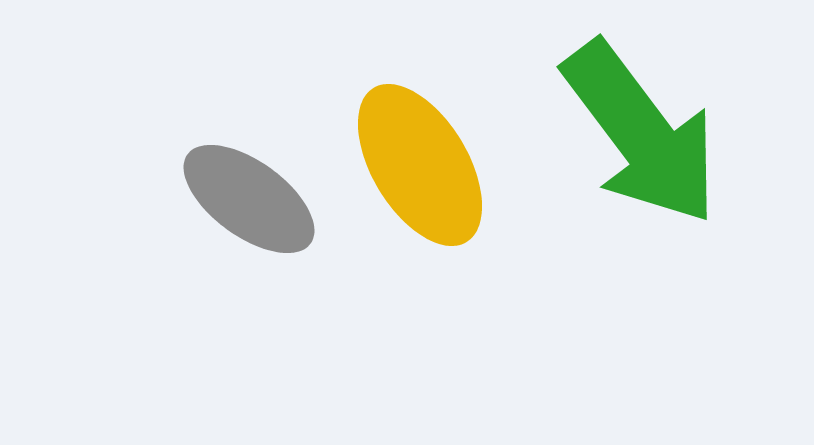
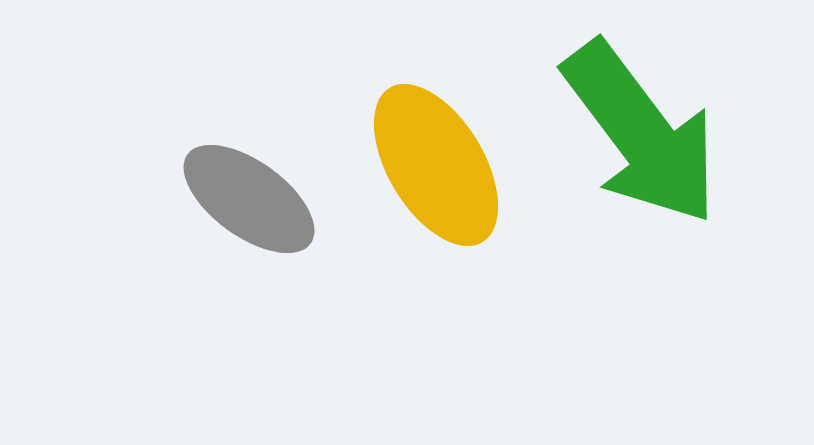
yellow ellipse: moved 16 px right
